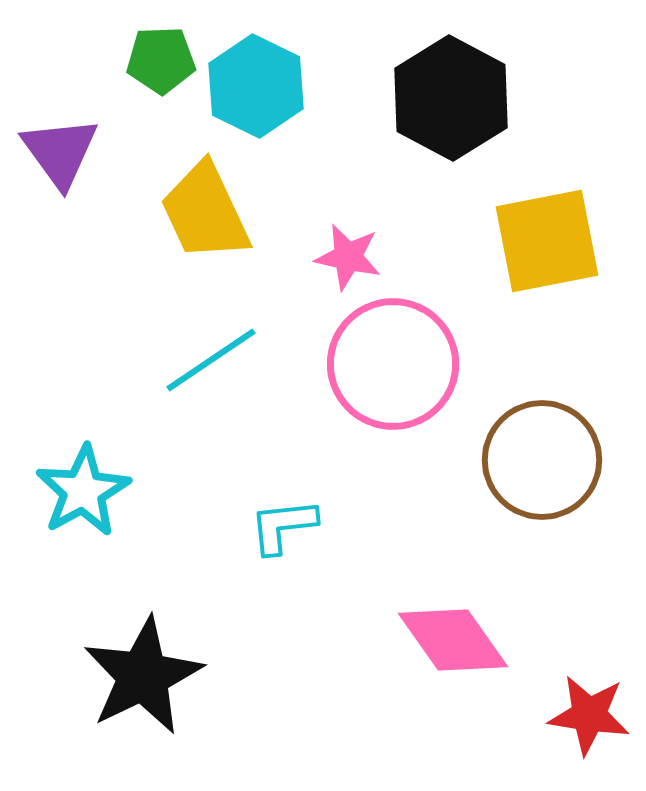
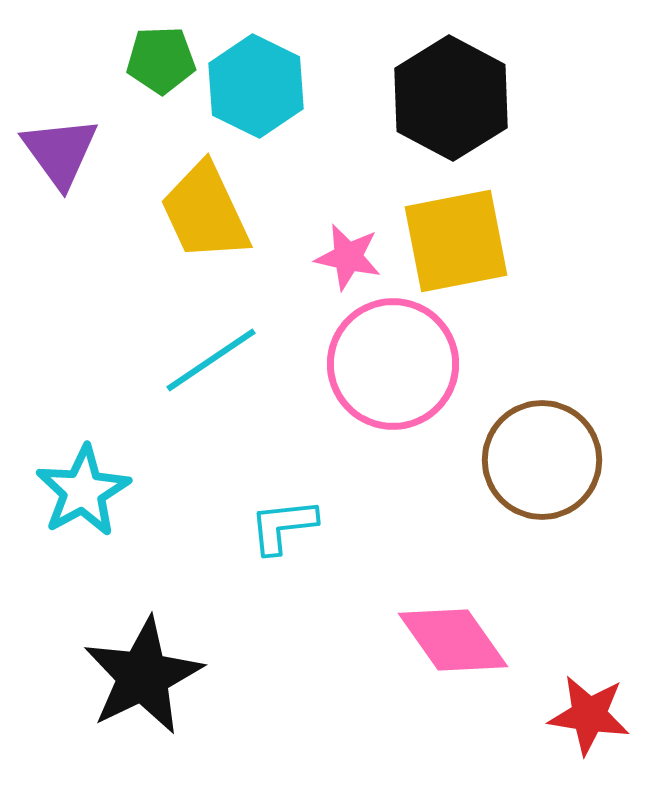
yellow square: moved 91 px left
